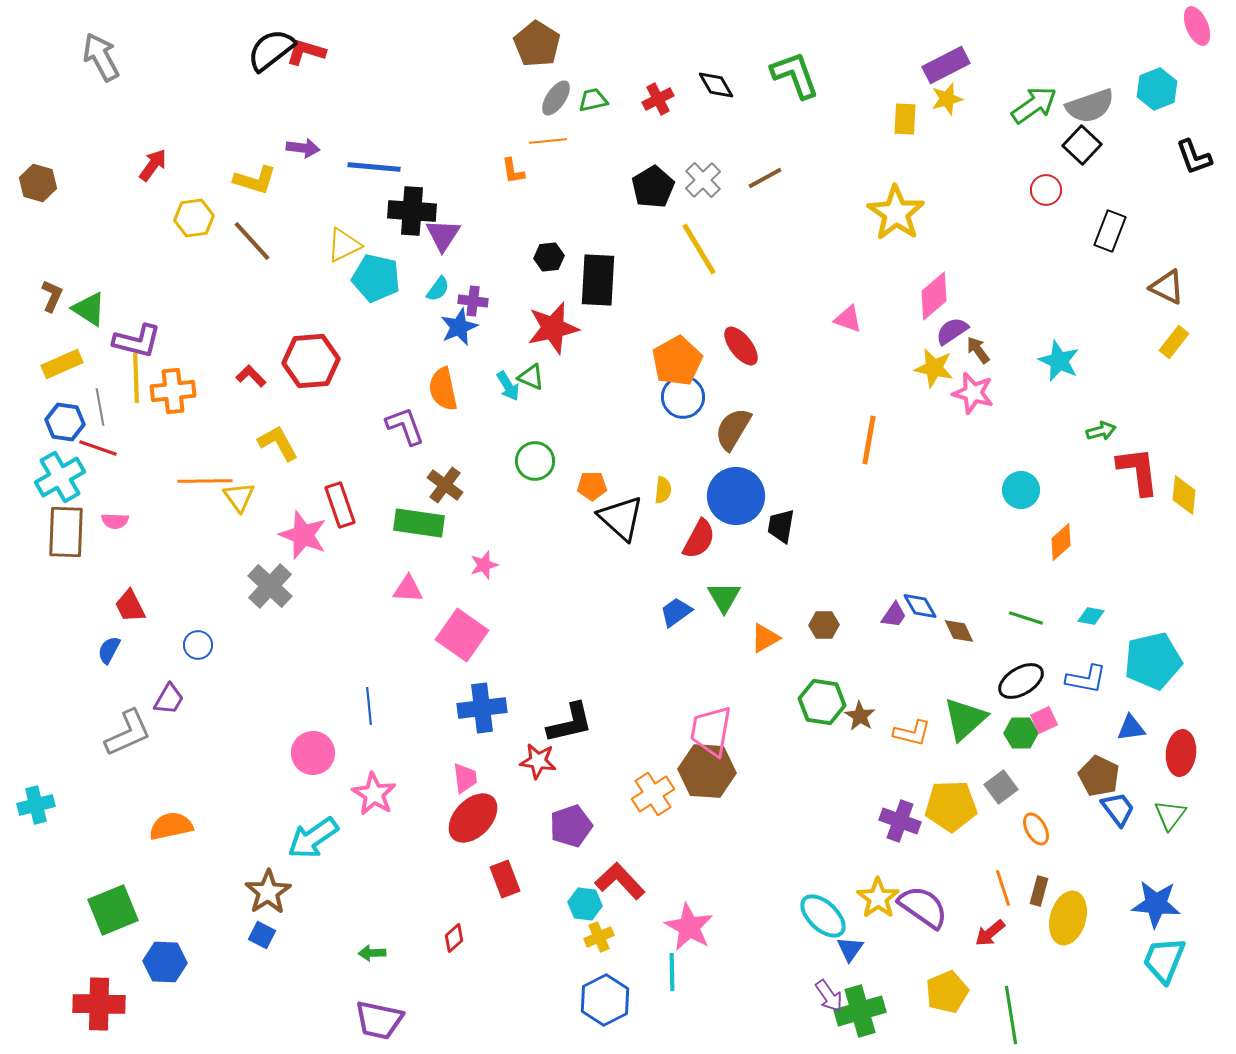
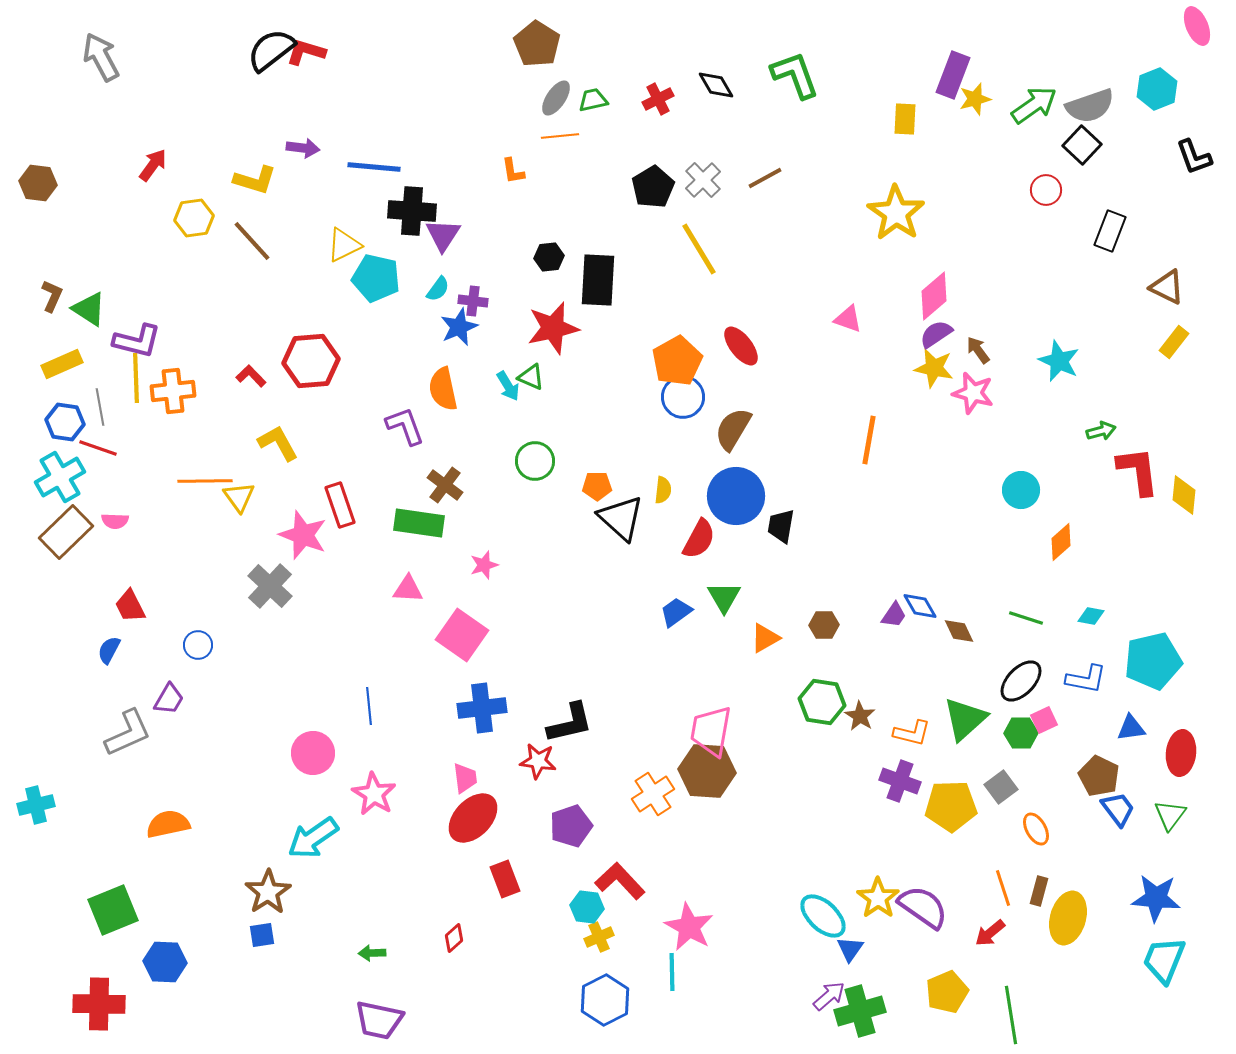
purple rectangle at (946, 65): moved 7 px right, 10 px down; rotated 42 degrees counterclockwise
yellow star at (947, 99): moved 28 px right
orange line at (548, 141): moved 12 px right, 5 px up
brown hexagon at (38, 183): rotated 9 degrees counterclockwise
purple semicircle at (952, 331): moved 16 px left, 3 px down
orange pentagon at (592, 486): moved 5 px right
brown rectangle at (66, 532): rotated 44 degrees clockwise
black ellipse at (1021, 681): rotated 15 degrees counterclockwise
purple cross at (900, 821): moved 40 px up
orange semicircle at (171, 826): moved 3 px left, 2 px up
cyan hexagon at (585, 904): moved 2 px right, 3 px down
blue star at (1156, 904): moved 6 px up
blue square at (262, 935): rotated 36 degrees counterclockwise
purple arrow at (829, 996): rotated 96 degrees counterclockwise
